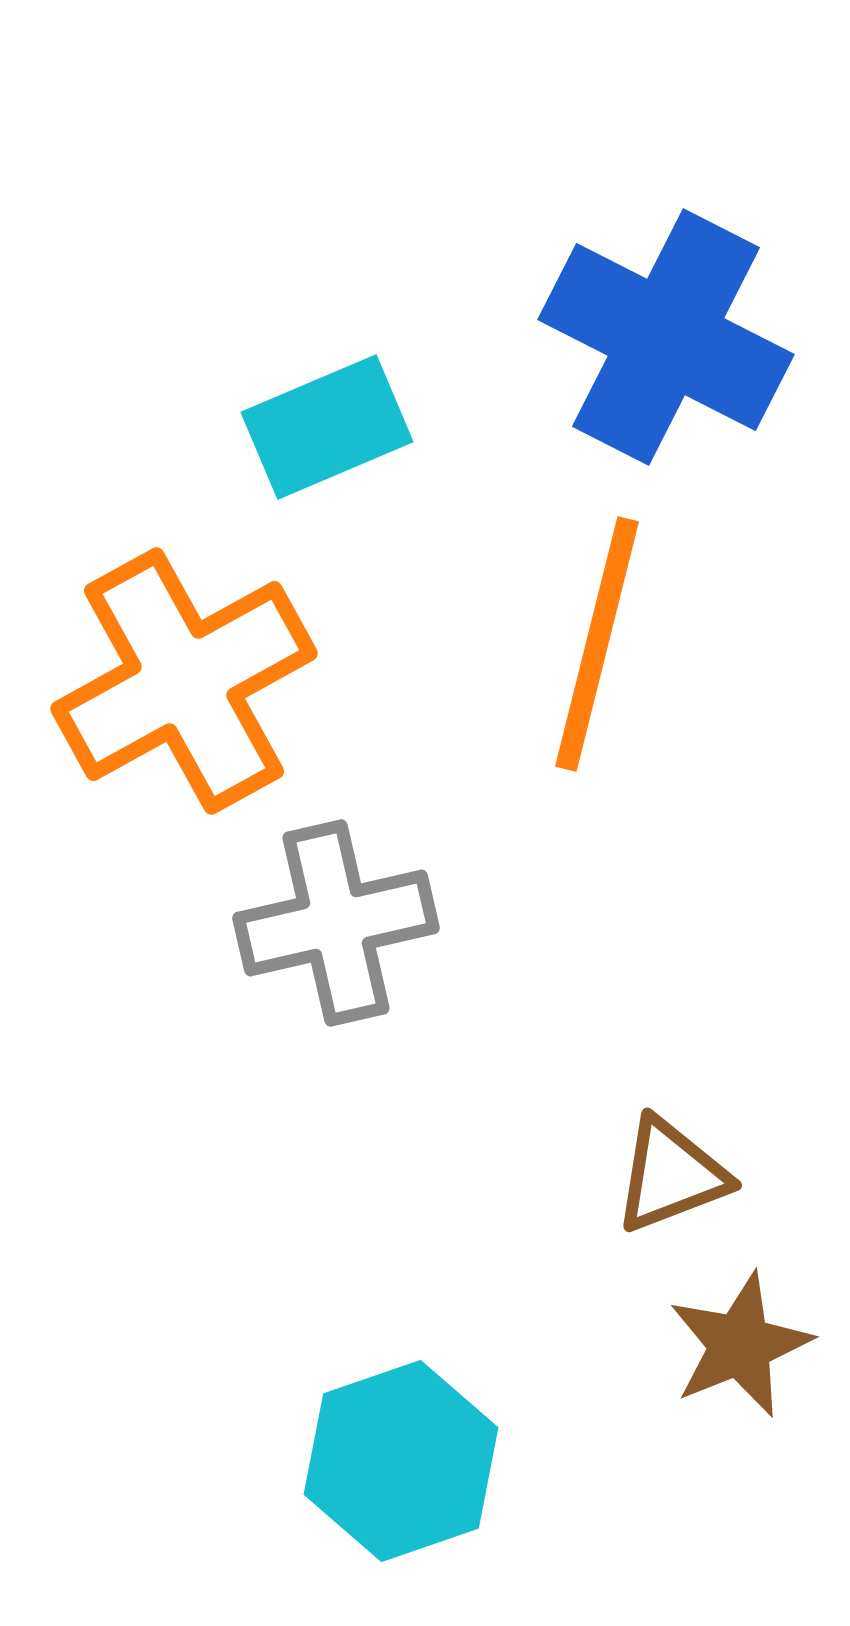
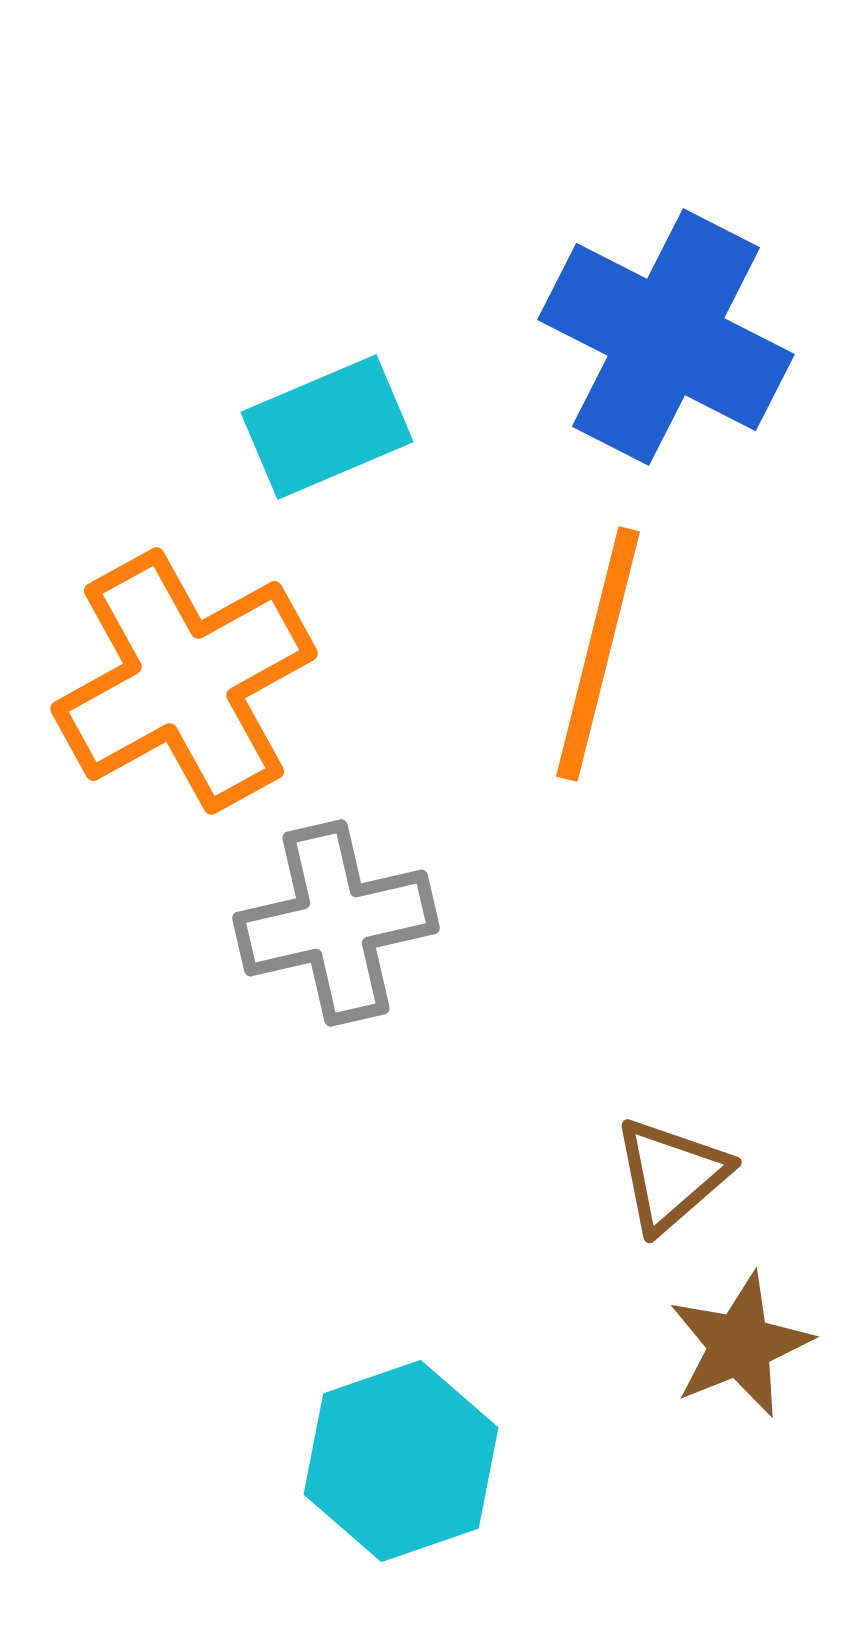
orange line: moved 1 px right, 10 px down
brown triangle: rotated 20 degrees counterclockwise
